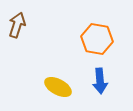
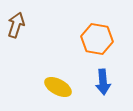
brown arrow: moved 1 px left
blue arrow: moved 3 px right, 1 px down
